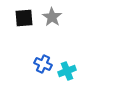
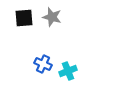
gray star: rotated 18 degrees counterclockwise
cyan cross: moved 1 px right
